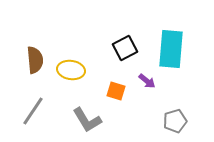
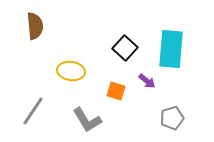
black square: rotated 20 degrees counterclockwise
brown semicircle: moved 34 px up
yellow ellipse: moved 1 px down
gray pentagon: moved 3 px left, 3 px up
